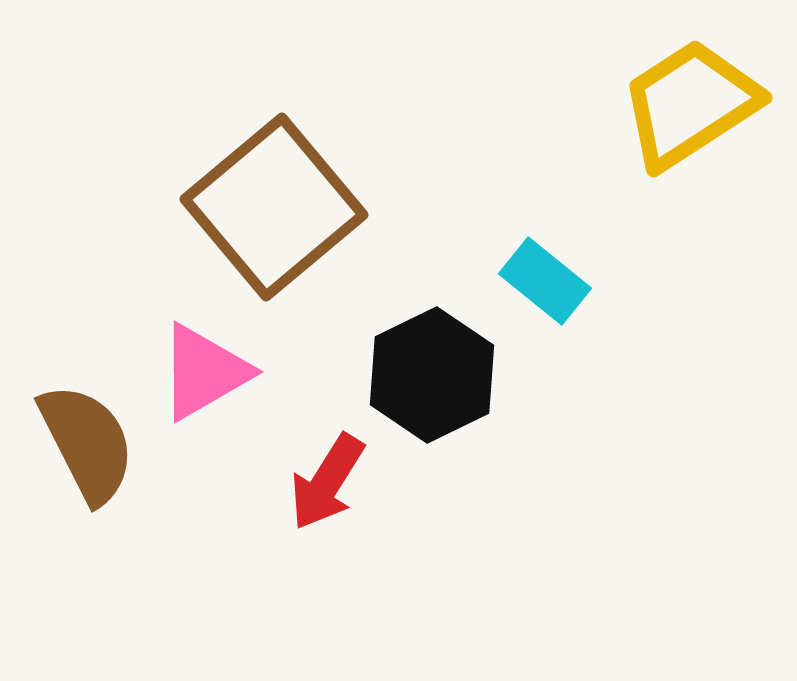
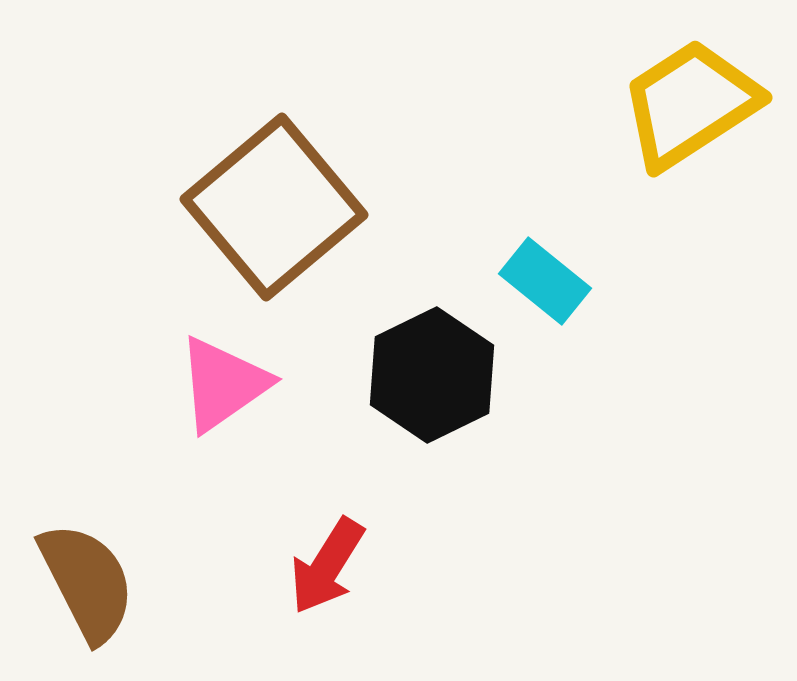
pink triangle: moved 19 px right, 12 px down; rotated 5 degrees counterclockwise
brown semicircle: moved 139 px down
red arrow: moved 84 px down
